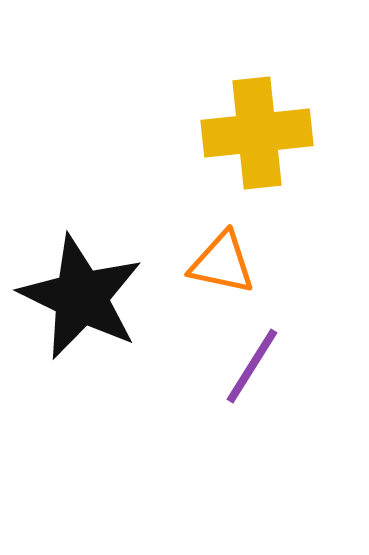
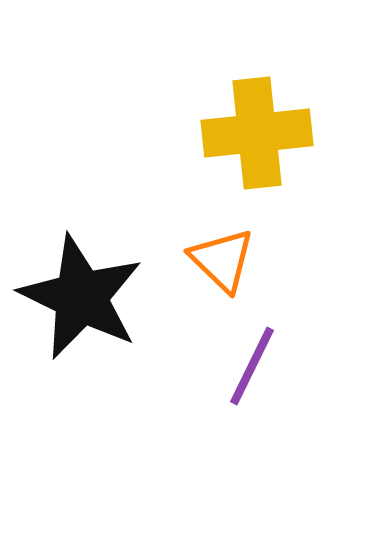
orange triangle: moved 3 px up; rotated 32 degrees clockwise
purple line: rotated 6 degrees counterclockwise
